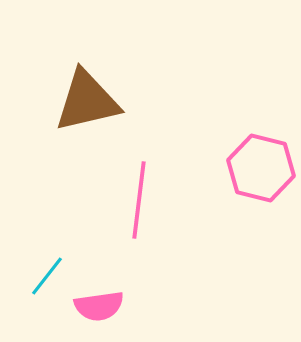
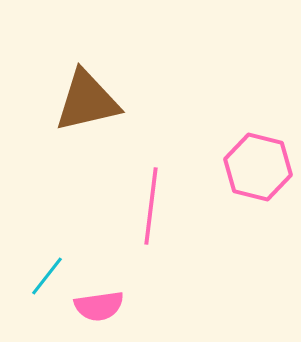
pink hexagon: moved 3 px left, 1 px up
pink line: moved 12 px right, 6 px down
